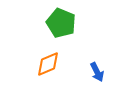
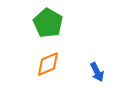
green pentagon: moved 13 px left; rotated 8 degrees clockwise
